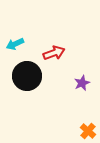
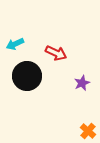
red arrow: moved 2 px right; rotated 45 degrees clockwise
